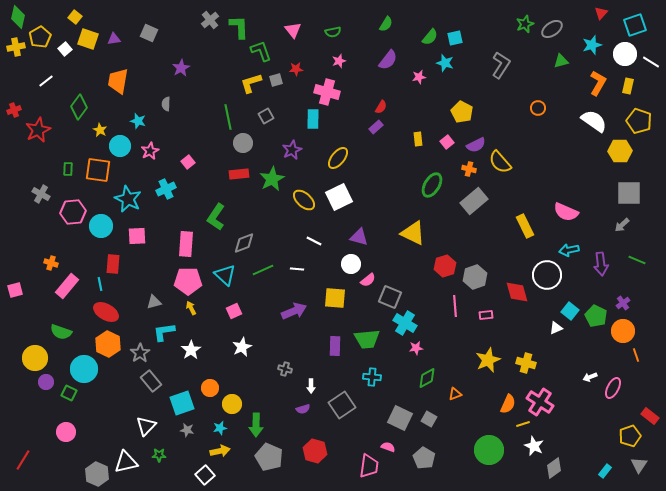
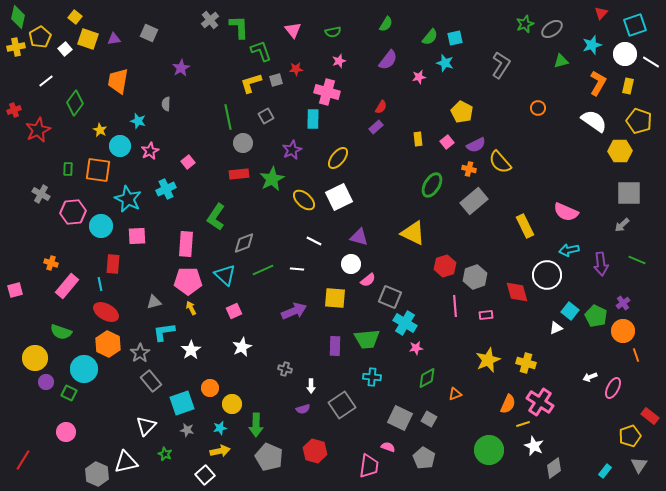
green diamond at (79, 107): moved 4 px left, 4 px up
green star at (159, 455): moved 6 px right, 1 px up; rotated 24 degrees clockwise
